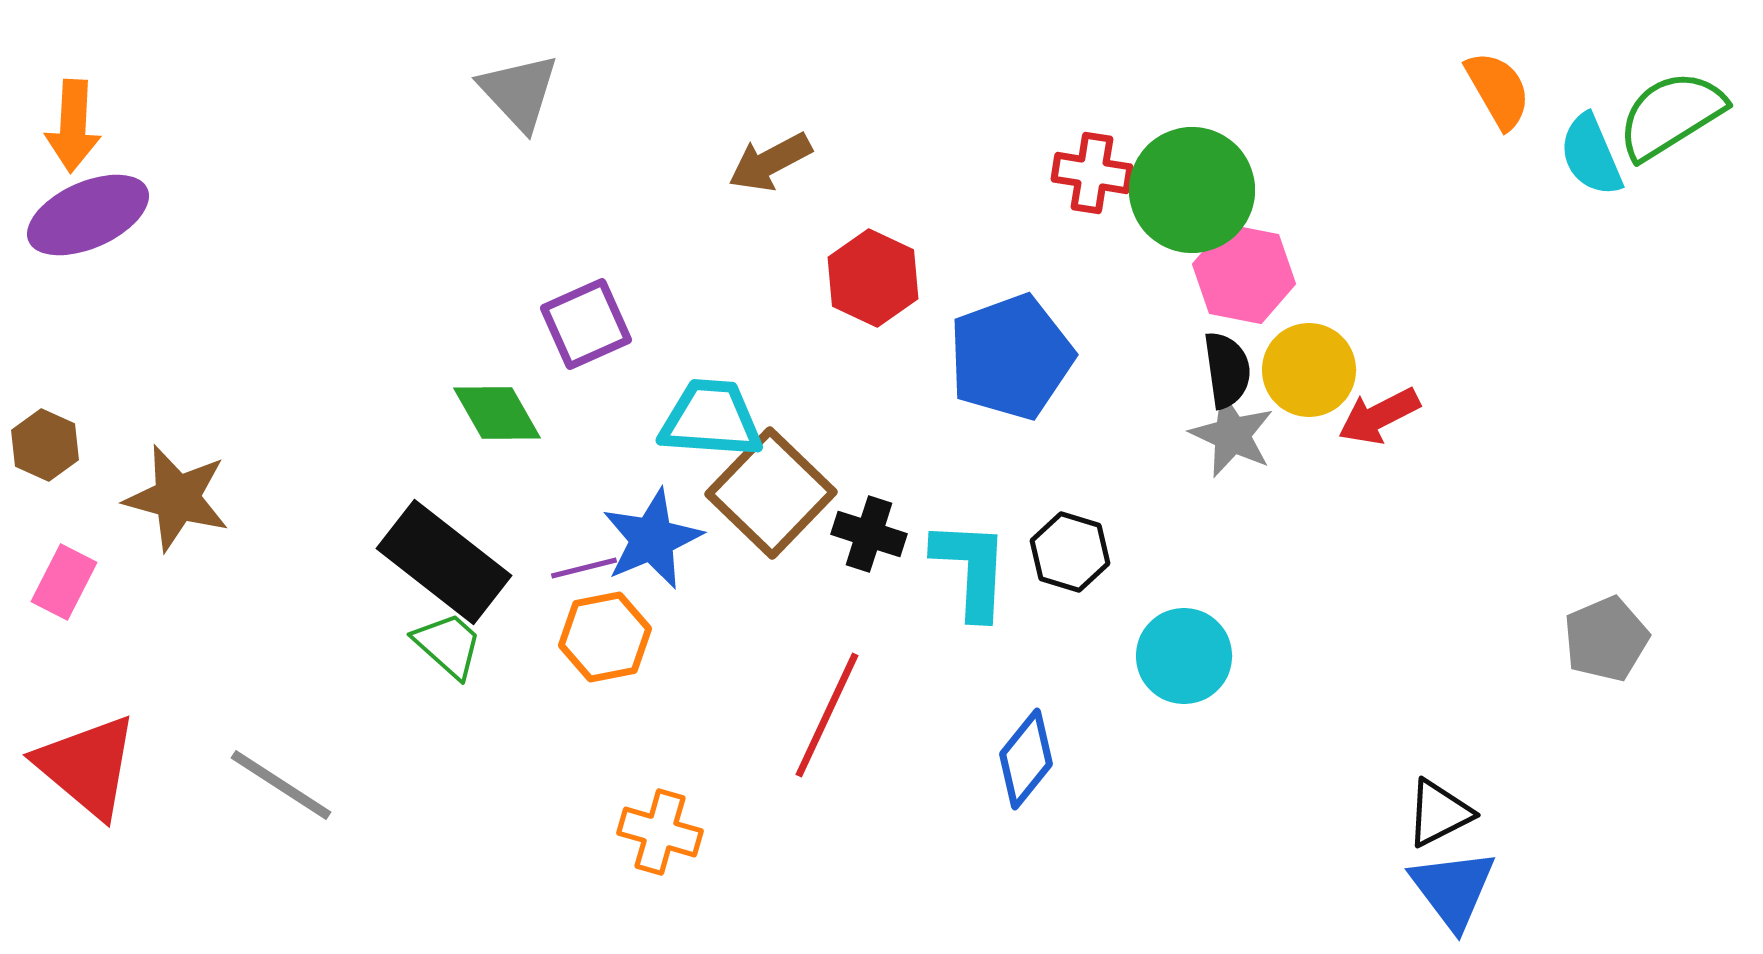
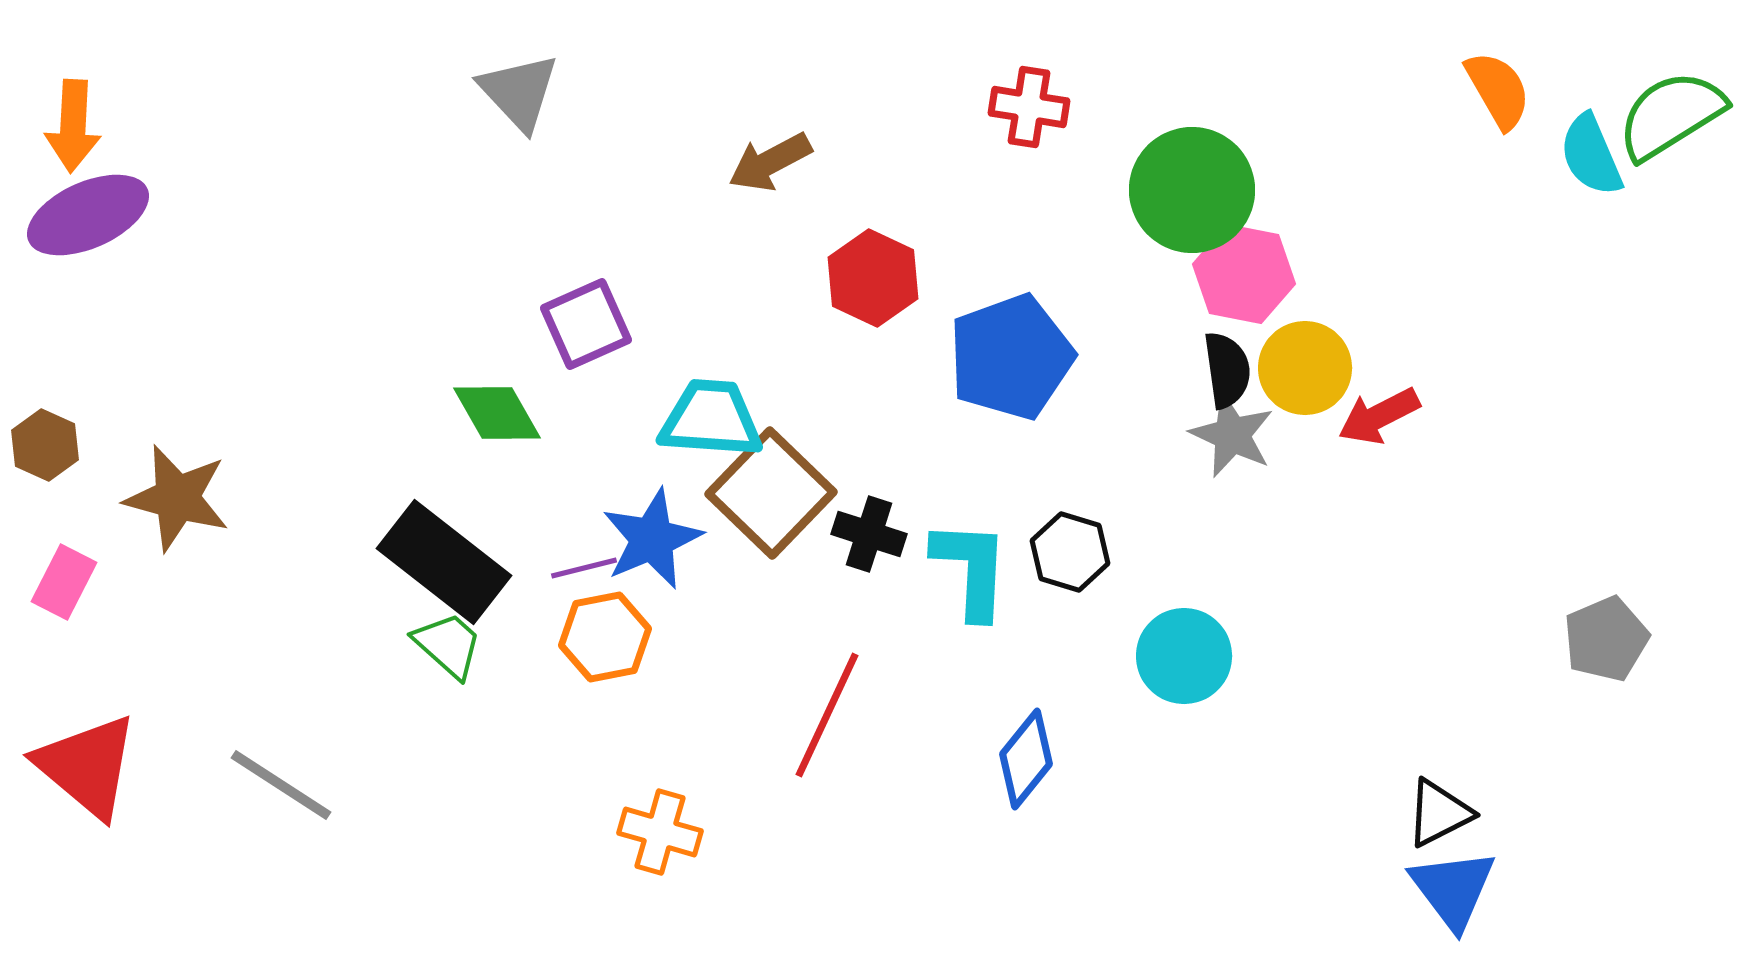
red cross: moved 63 px left, 66 px up
yellow circle: moved 4 px left, 2 px up
